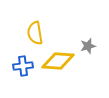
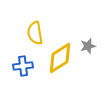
yellow diamond: moved 2 px right, 3 px up; rotated 36 degrees counterclockwise
